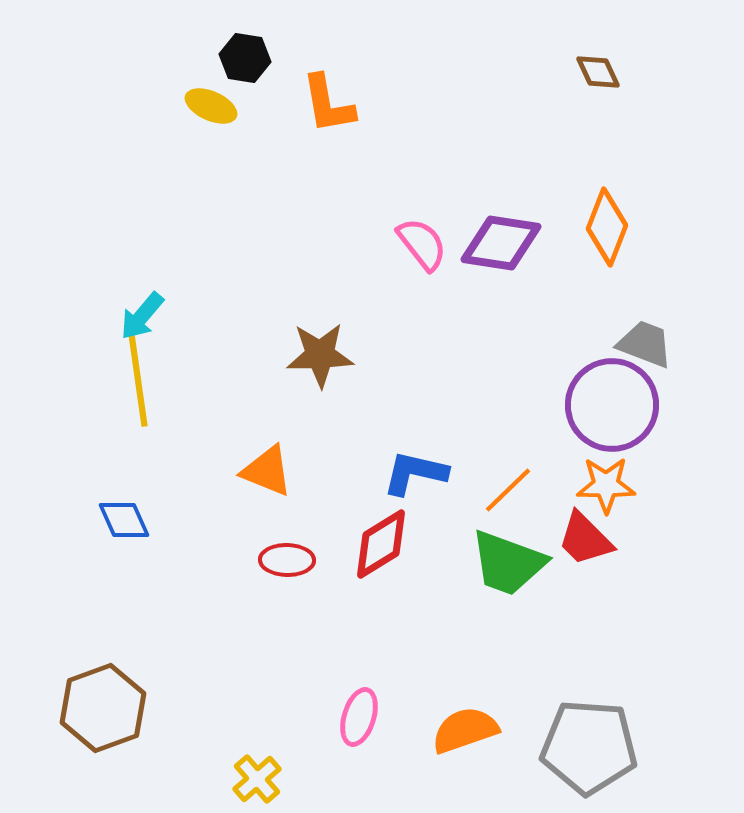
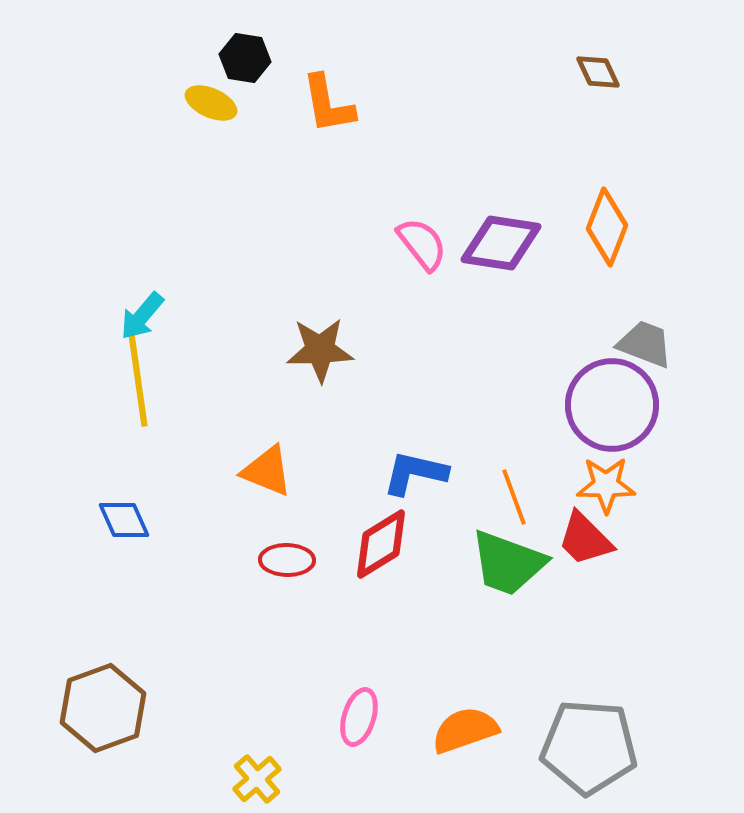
yellow ellipse: moved 3 px up
brown star: moved 5 px up
orange line: moved 6 px right, 7 px down; rotated 66 degrees counterclockwise
